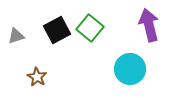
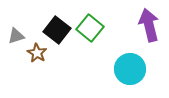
black square: rotated 24 degrees counterclockwise
brown star: moved 24 px up
